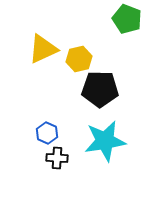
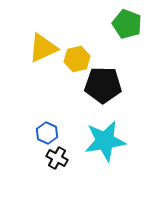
green pentagon: moved 5 px down
yellow triangle: moved 1 px up
yellow hexagon: moved 2 px left
black pentagon: moved 3 px right, 4 px up
black cross: rotated 25 degrees clockwise
